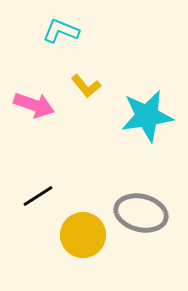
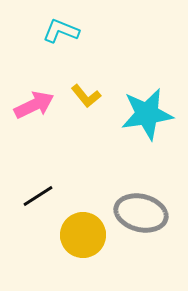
yellow L-shape: moved 10 px down
pink arrow: rotated 45 degrees counterclockwise
cyan star: moved 2 px up
